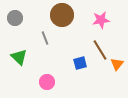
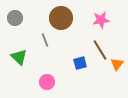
brown circle: moved 1 px left, 3 px down
gray line: moved 2 px down
